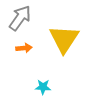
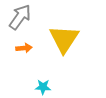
gray arrow: moved 1 px up
